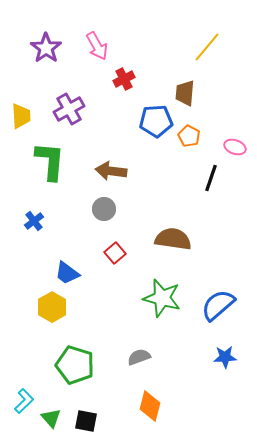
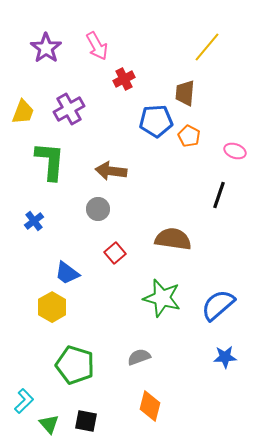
yellow trapezoid: moved 2 px right, 4 px up; rotated 24 degrees clockwise
pink ellipse: moved 4 px down
black line: moved 8 px right, 17 px down
gray circle: moved 6 px left
green triangle: moved 2 px left, 6 px down
